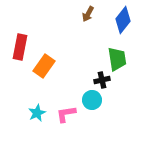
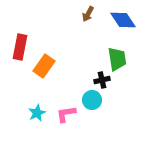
blue diamond: rotated 72 degrees counterclockwise
